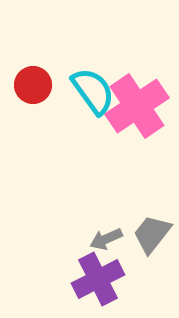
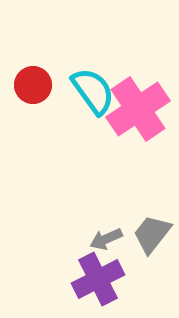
pink cross: moved 1 px right, 3 px down
